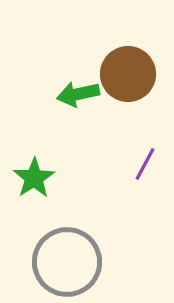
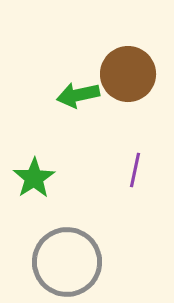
green arrow: moved 1 px down
purple line: moved 10 px left, 6 px down; rotated 16 degrees counterclockwise
